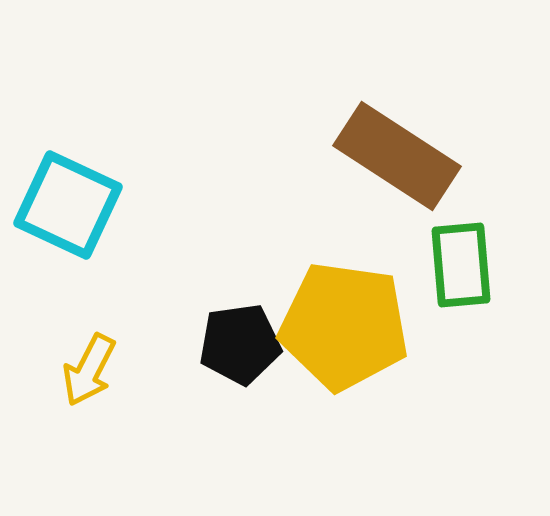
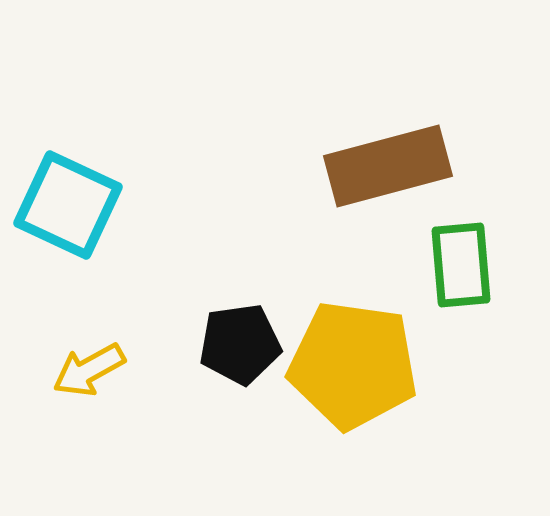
brown rectangle: moved 9 px left, 10 px down; rotated 48 degrees counterclockwise
yellow pentagon: moved 9 px right, 39 px down
yellow arrow: rotated 34 degrees clockwise
